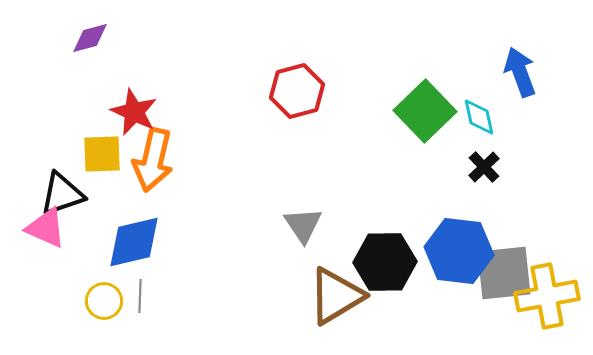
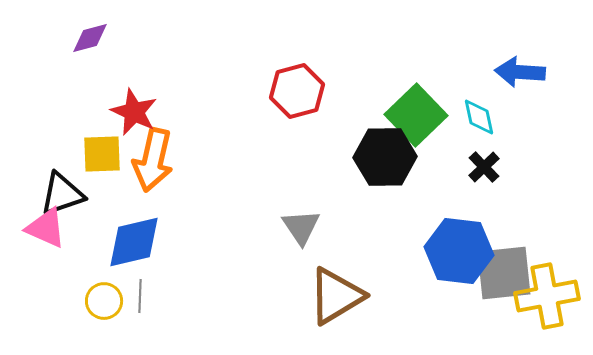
blue arrow: rotated 66 degrees counterclockwise
green square: moved 9 px left, 4 px down
gray triangle: moved 2 px left, 2 px down
black hexagon: moved 105 px up
